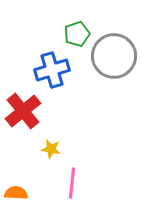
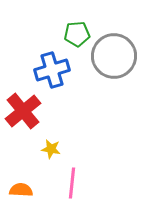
green pentagon: rotated 15 degrees clockwise
orange semicircle: moved 5 px right, 3 px up
